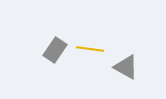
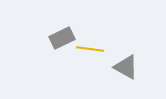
gray rectangle: moved 7 px right, 12 px up; rotated 30 degrees clockwise
